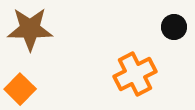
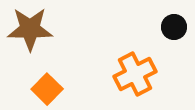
orange square: moved 27 px right
